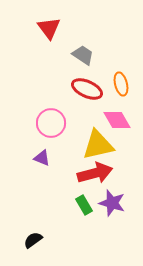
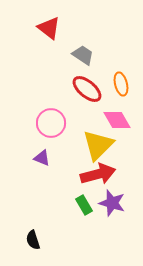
red triangle: rotated 15 degrees counterclockwise
red ellipse: rotated 16 degrees clockwise
yellow triangle: rotated 32 degrees counterclockwise
red arrow: moved 3 px right, 1 px down
black semicircle: rotated 72 degrees counterclockwise
